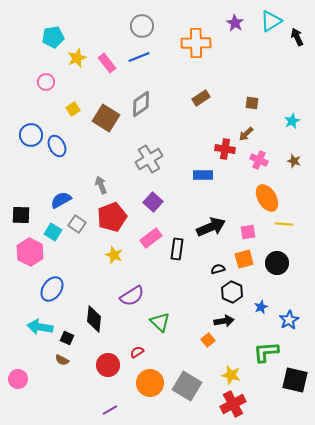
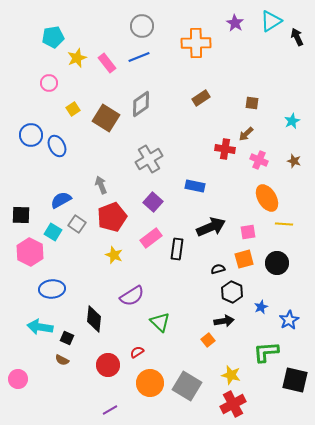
pink circle at (46, 82): moved 3 px right, 1 px down
blue rectangle at (203, 175): moved 8 px left, 11 px down; rotated 12 degrees clockwise
blue ellipse at (52, 289): rotated 50 degrees clockwise
